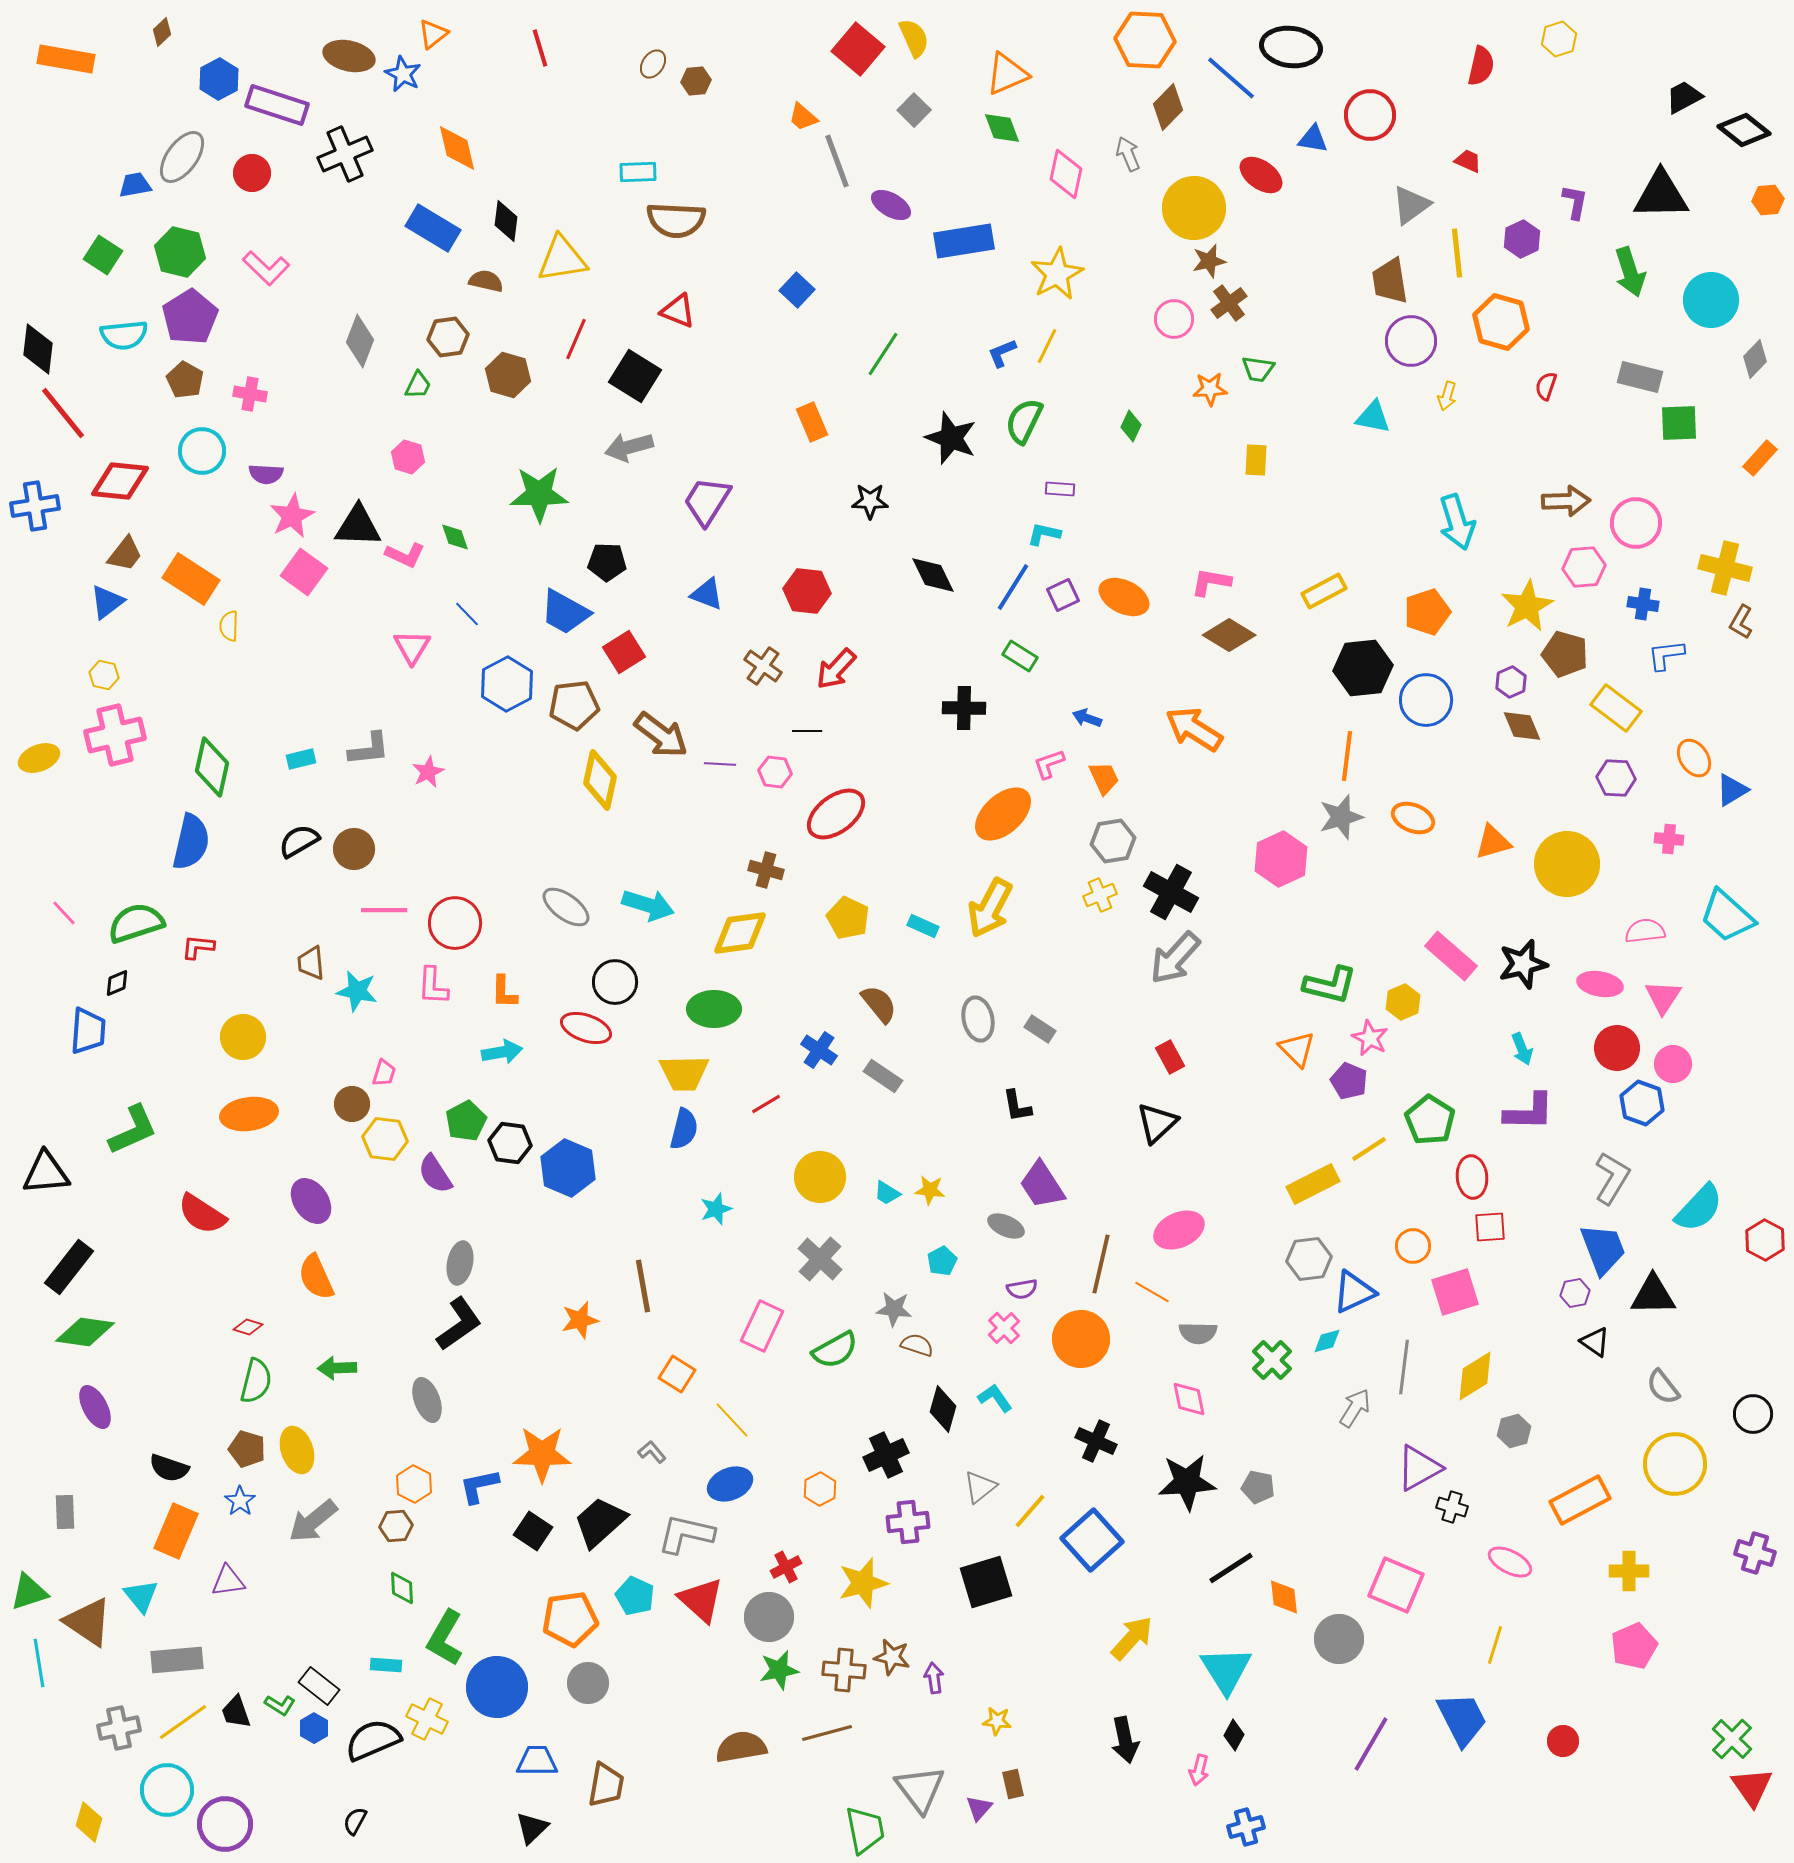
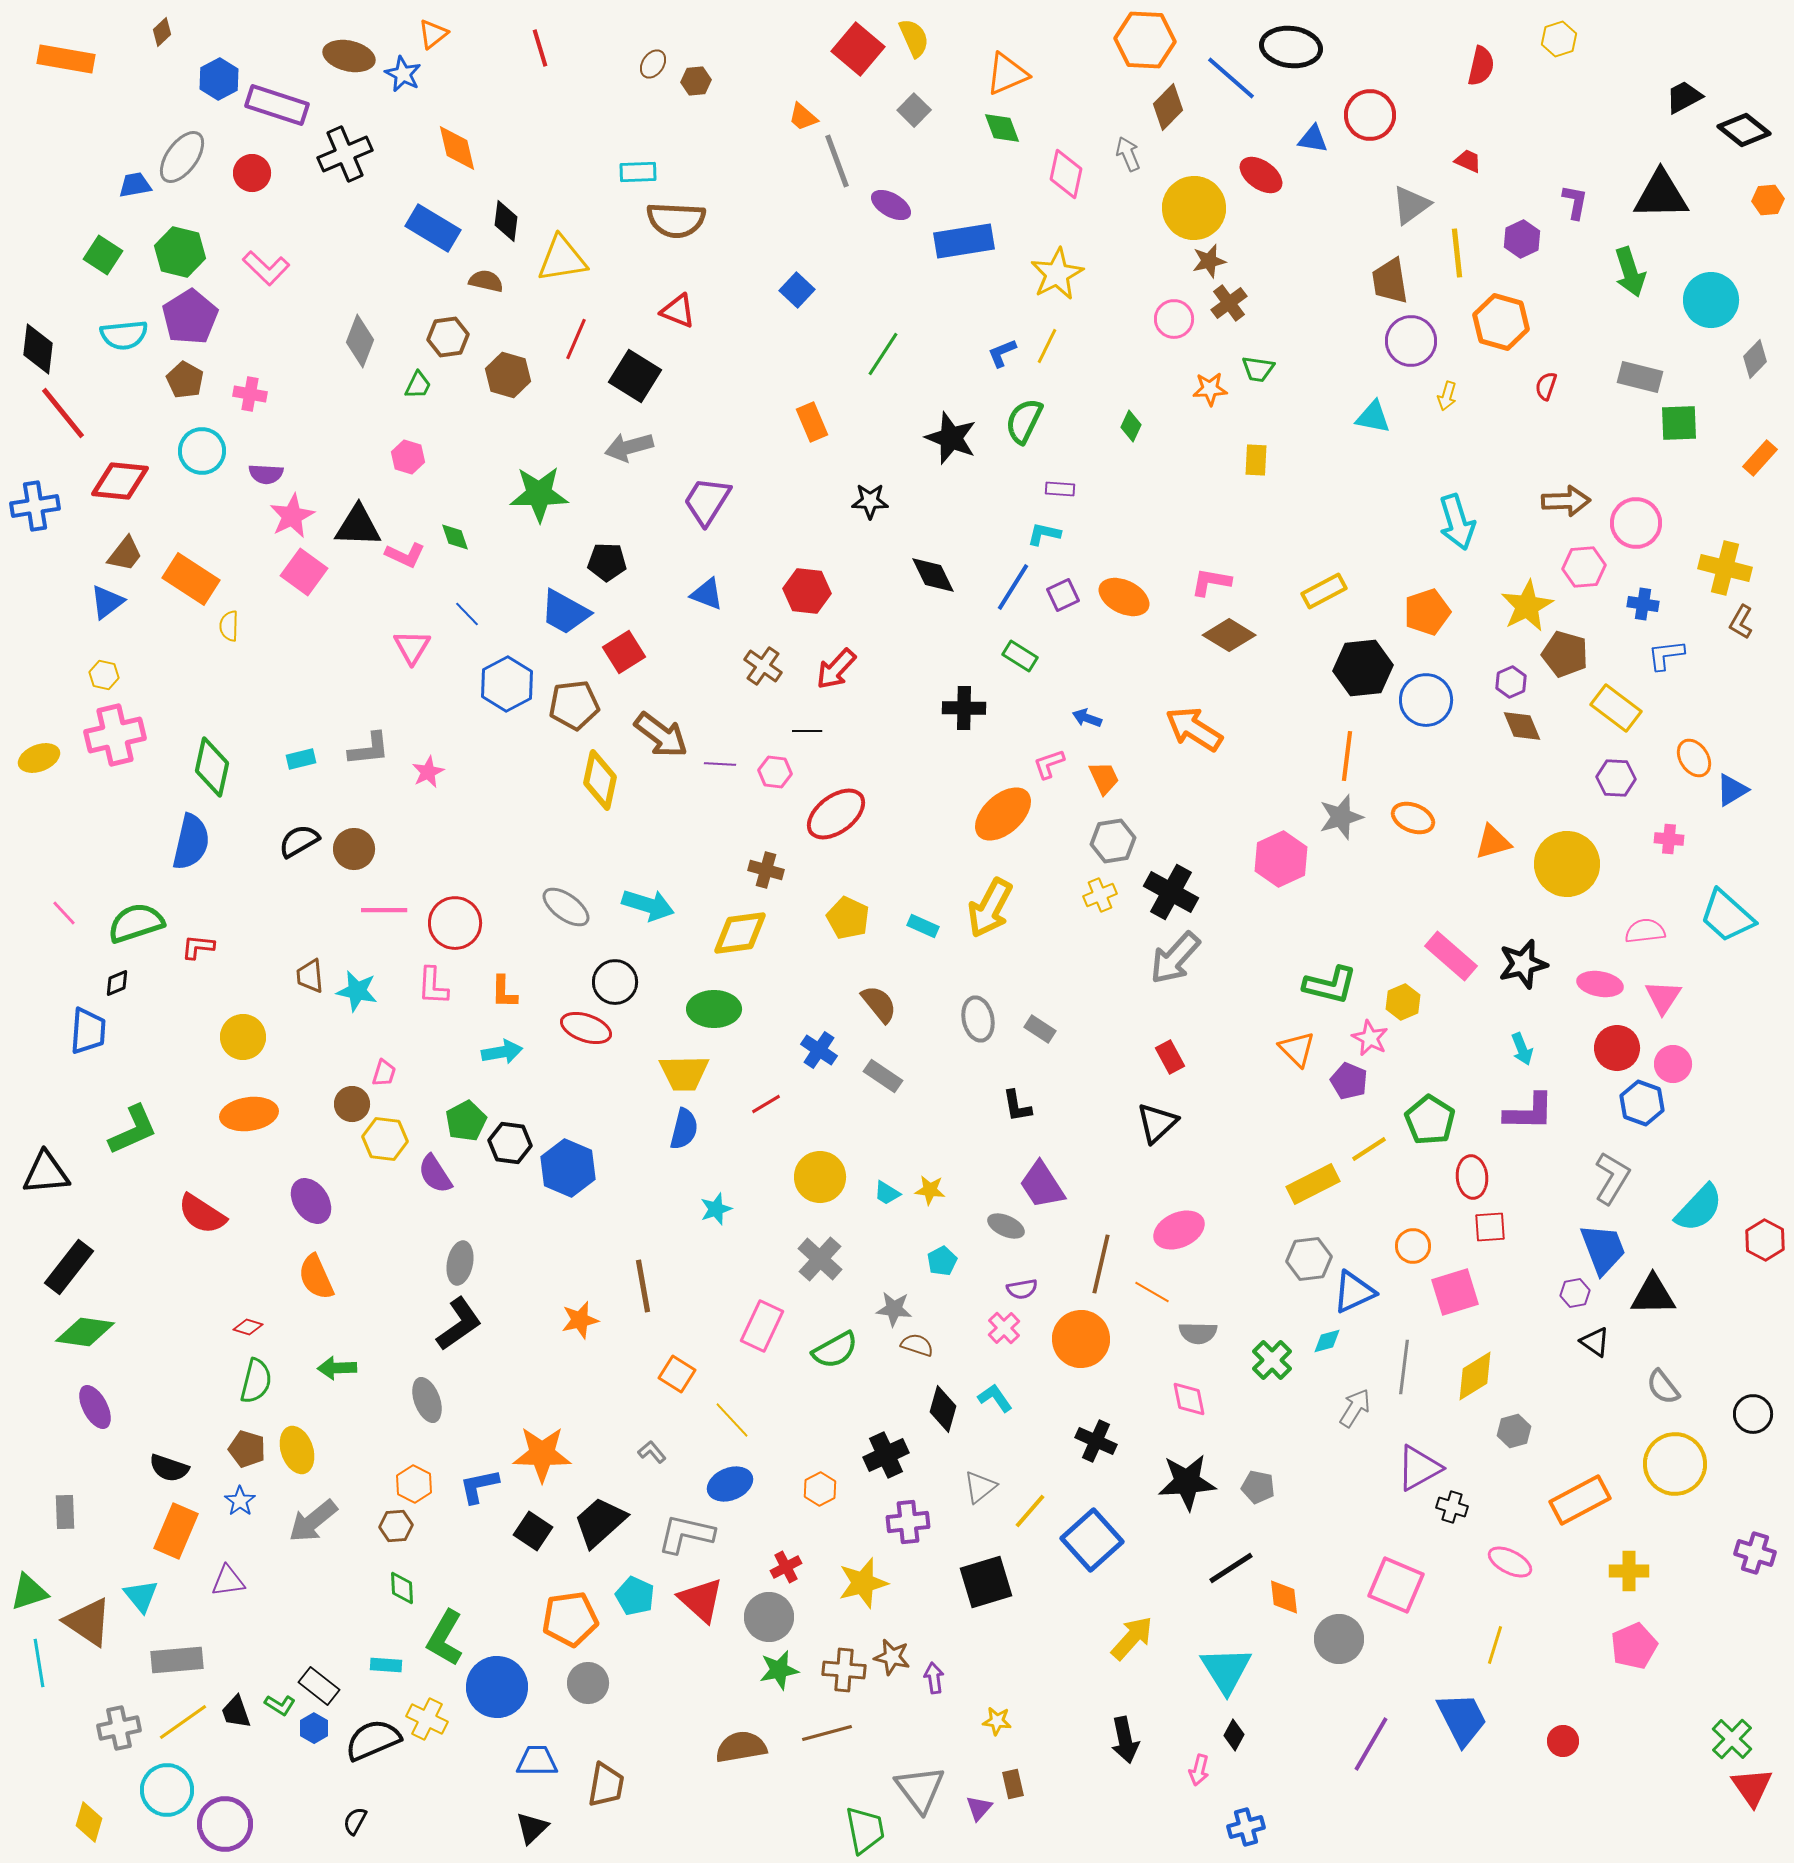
brown trapezoid at (311, 963): moved 1 px left, 13 px down
